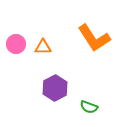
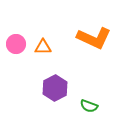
orange L-shape: rotated 32 degrees counterclockwise
green semicircle: moved 1 px up
